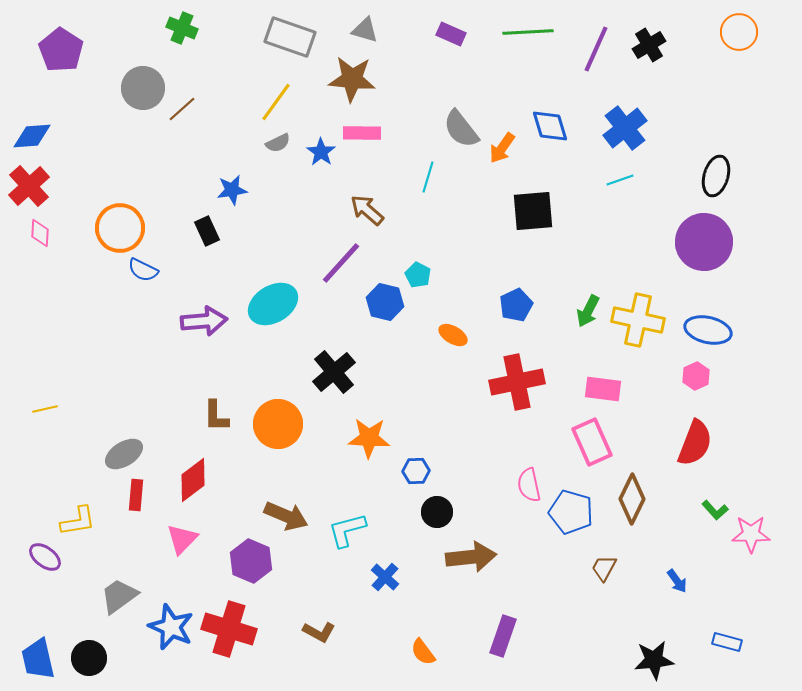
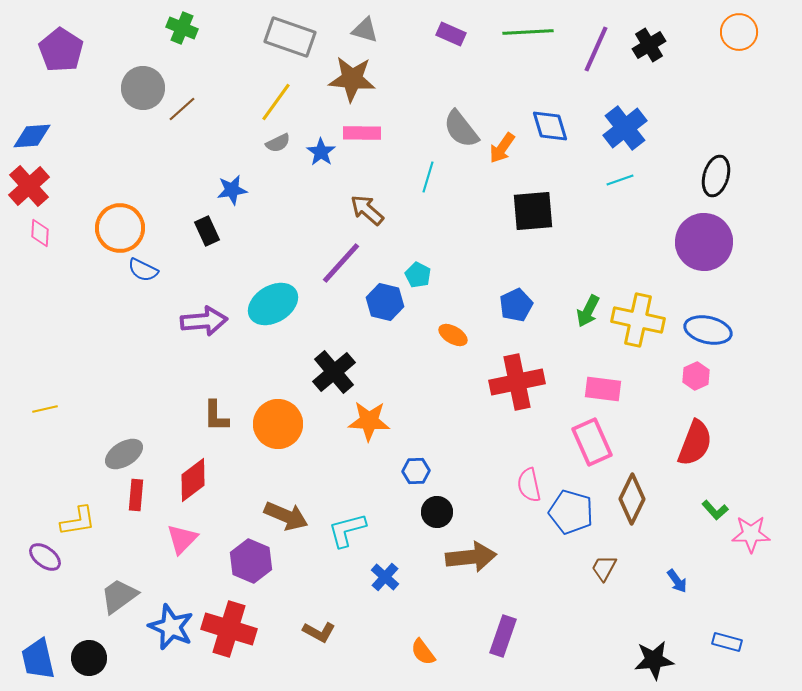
orange star at (369, 438): moved 17 px up
